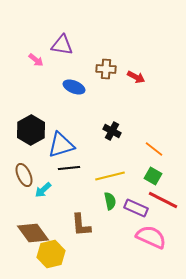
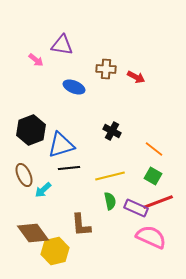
black hexagon: rotated 8 degrees clockwise
red line: moved 5 px left, 2 px down; rotated 48 degrees counterclockwise
yellow hexagon: moved 4 px right, 3 px up
